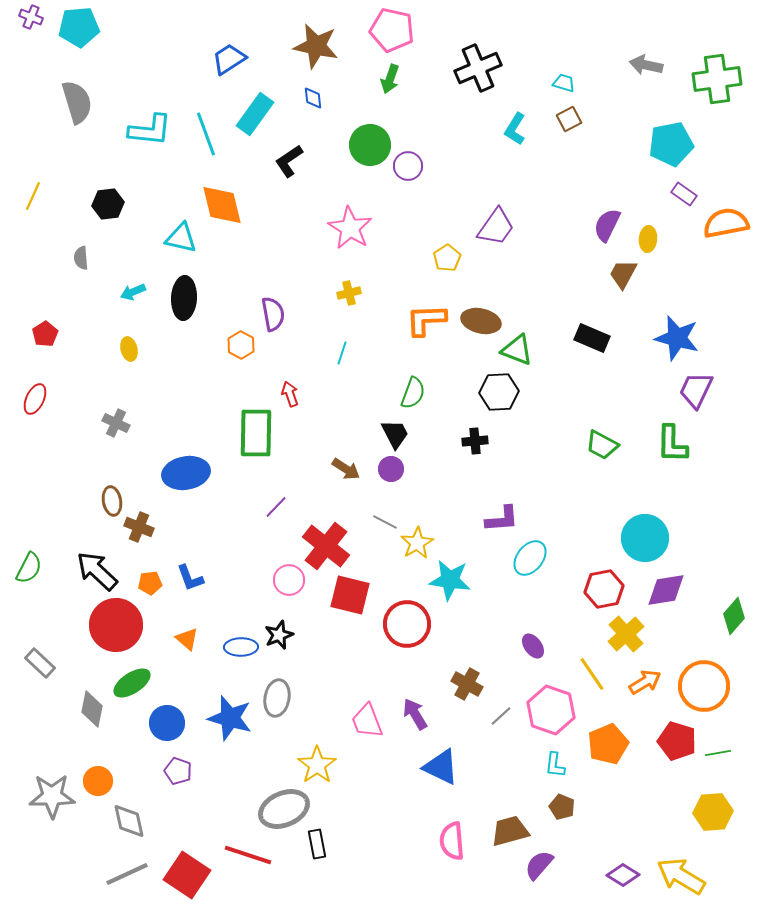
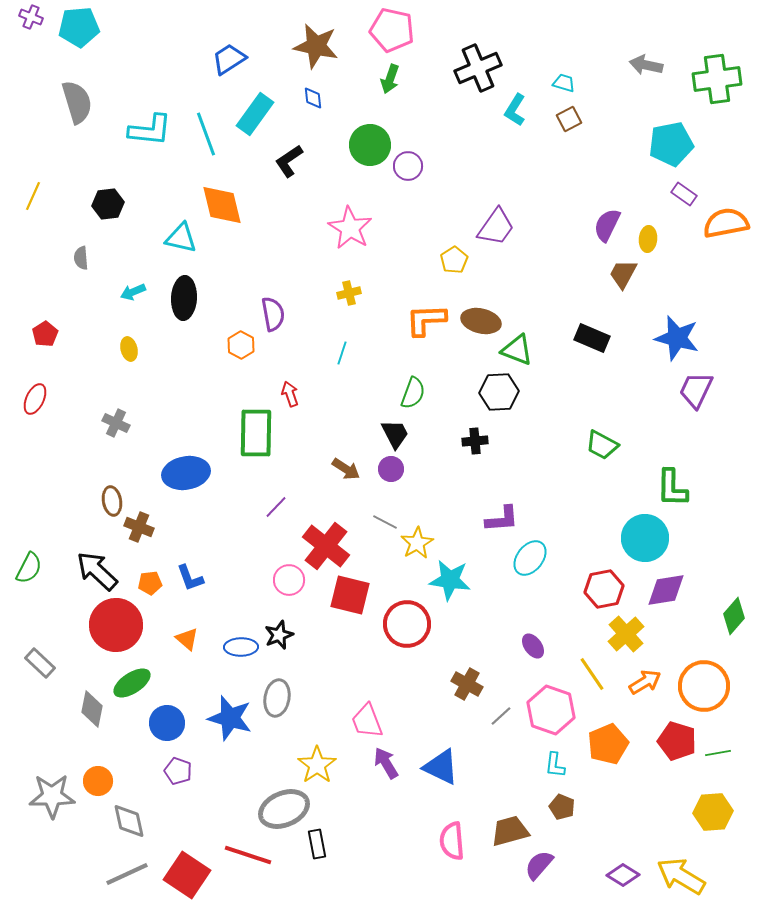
cyan L-shape at (515, 129): moved 19 px up
yellow pentagon at (447, 258): moved 7 px right, 2 px down
green L-shape at (672, 444): moved 44 px down
purple arrow at (415, 714): moved 29 px left, 49 px down
